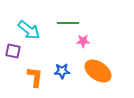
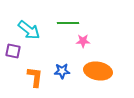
orange ellipse: rotated 24 degrees counterclockwise
